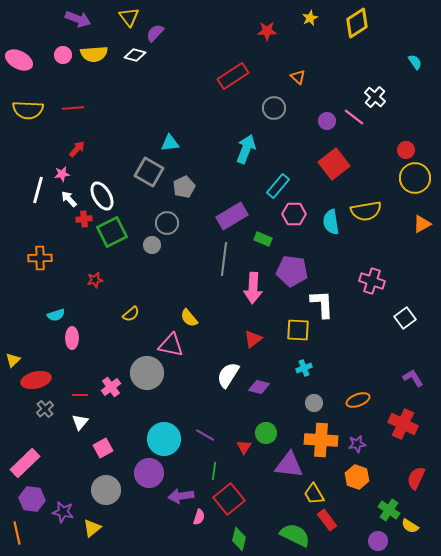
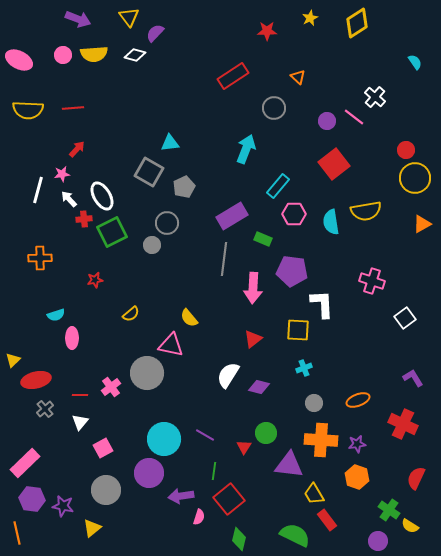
purple star at (63, 512): moved 6 px up
